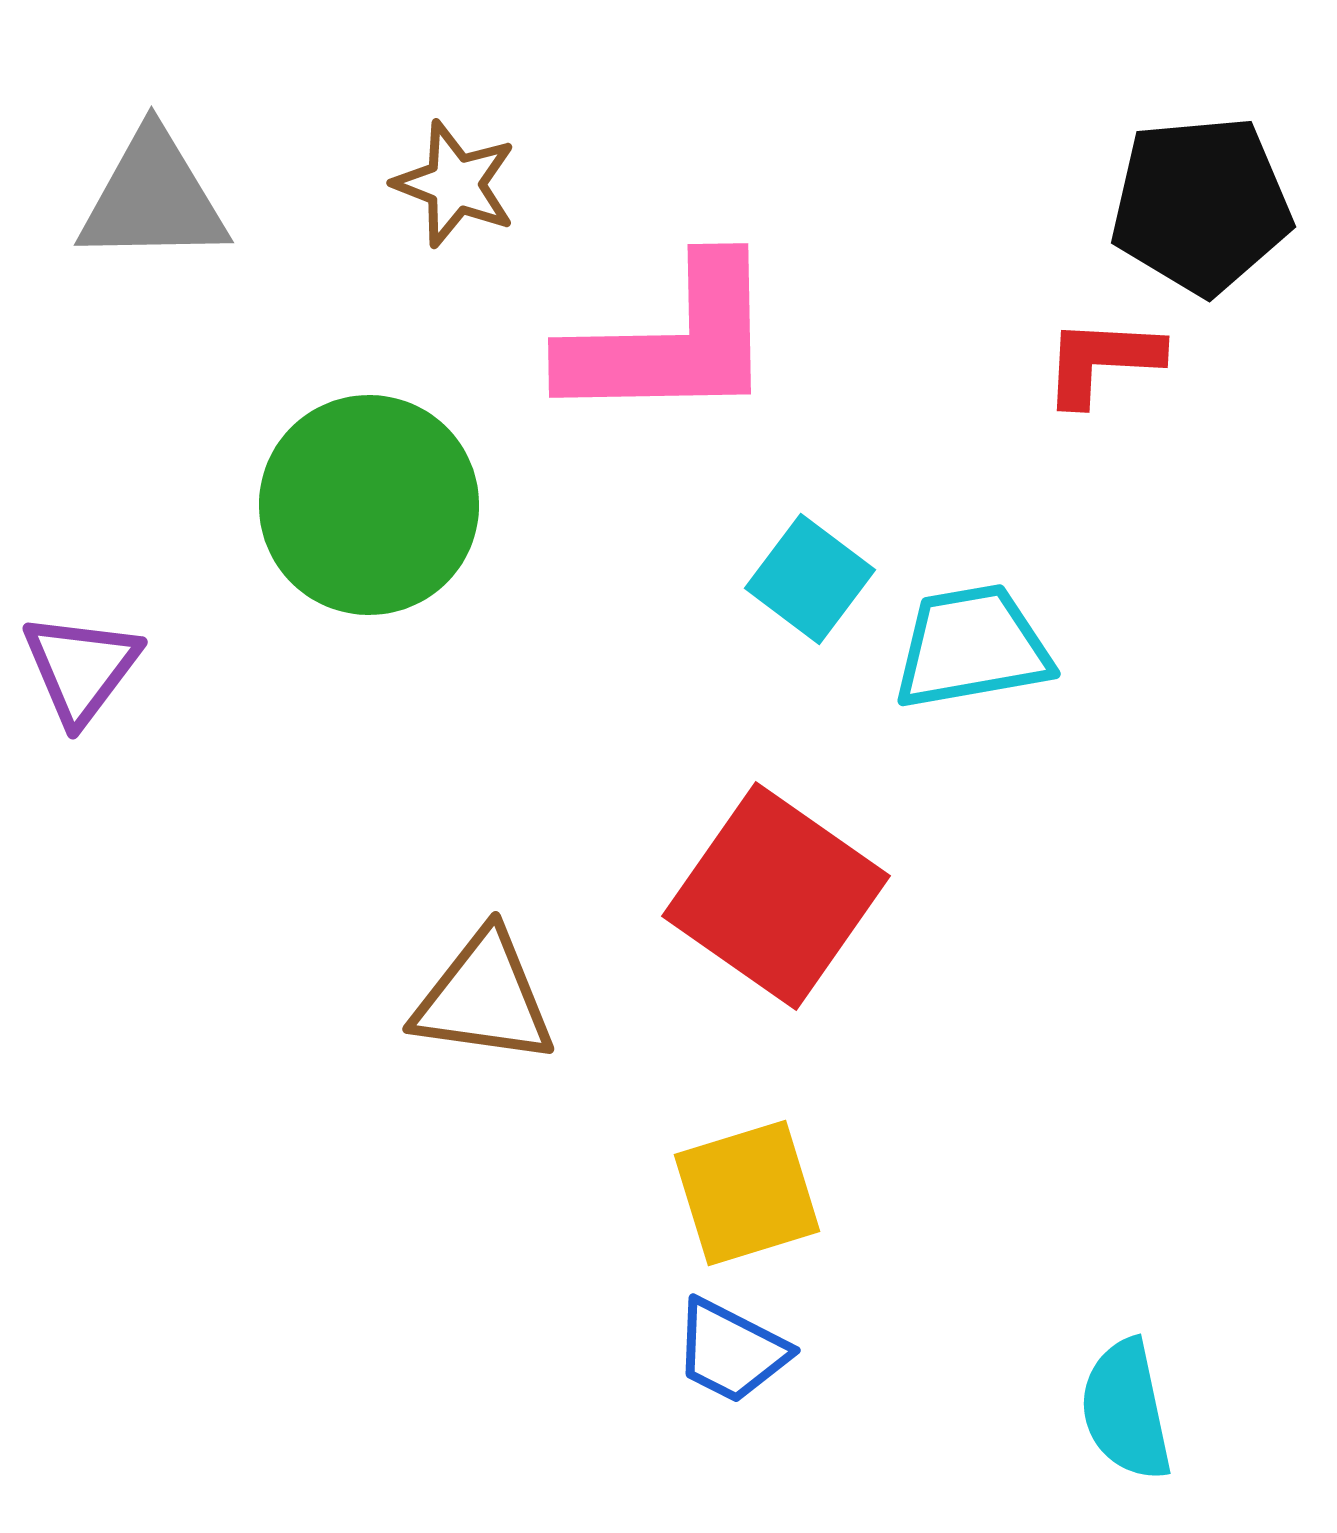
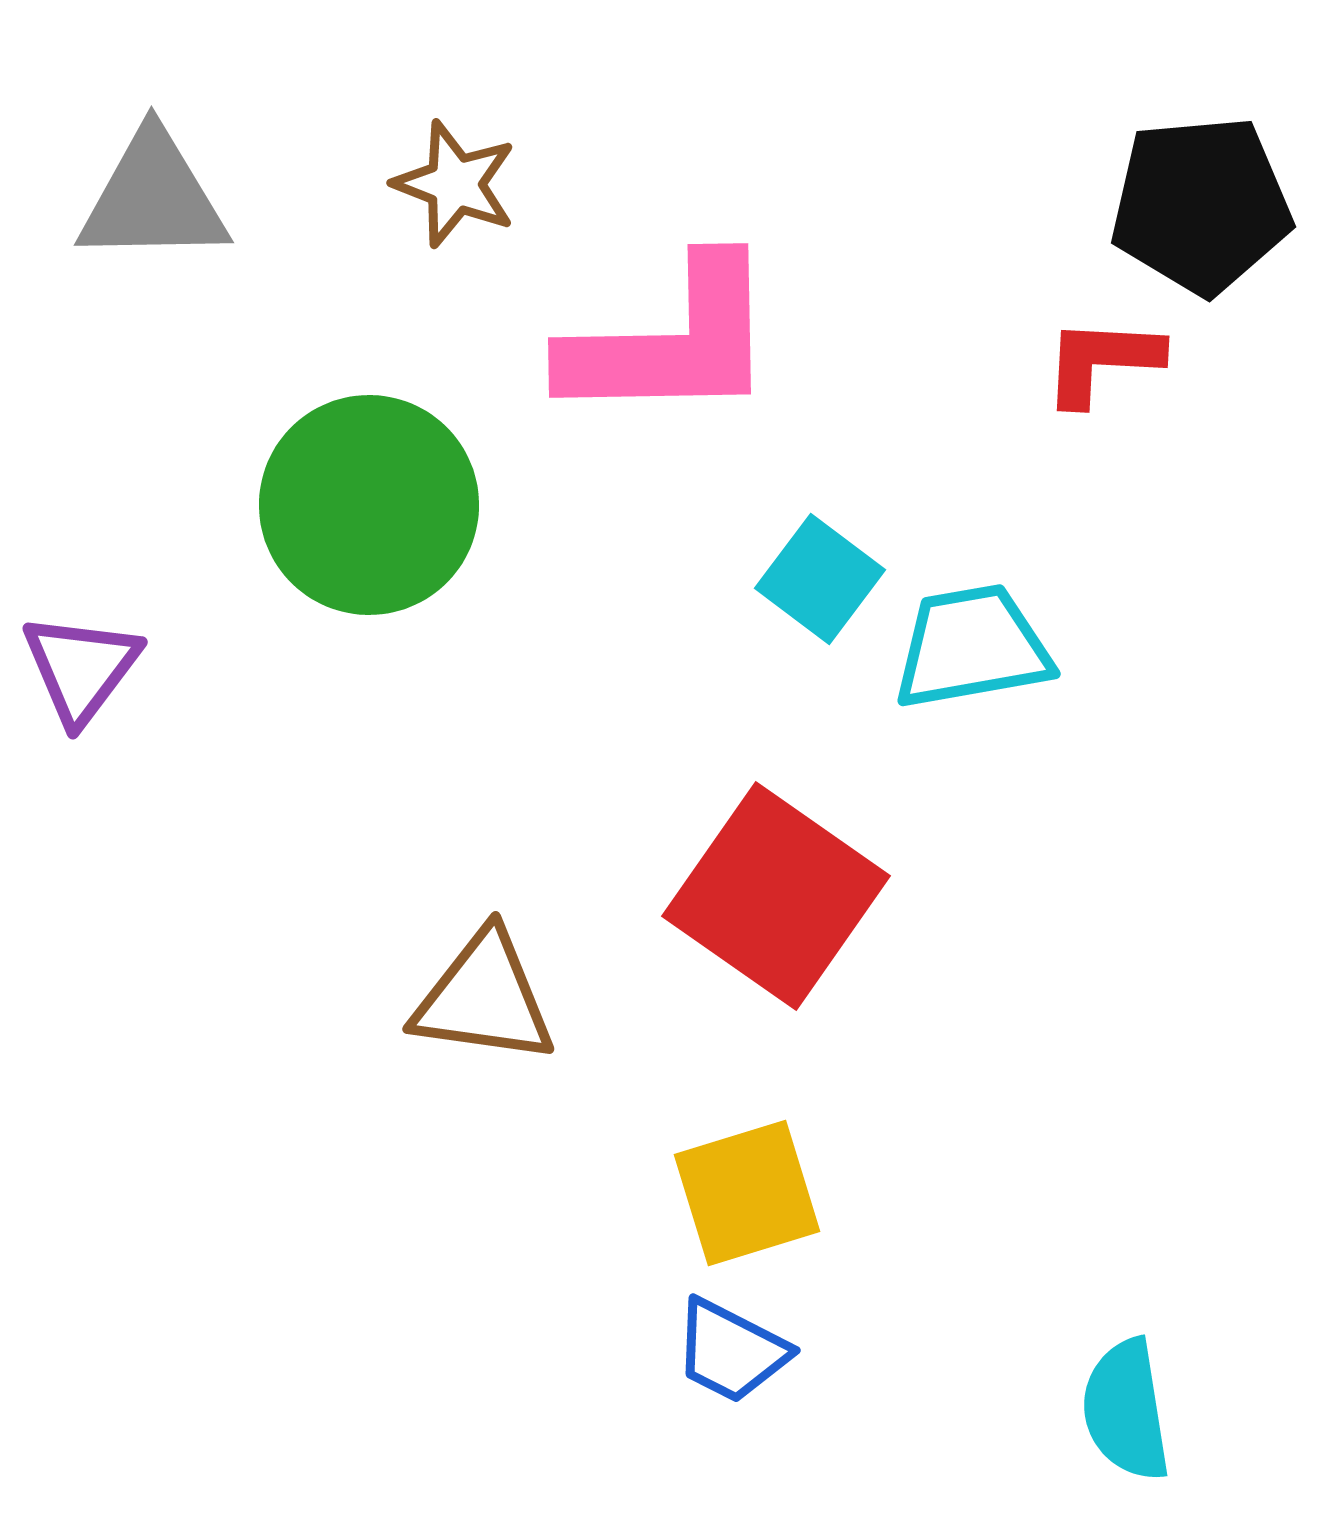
cyan square: moved 10 px right
cyan semicircle: rotated 3 degrees clockwise
